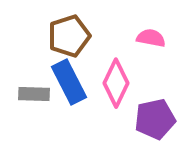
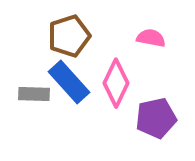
blue rectangle: rotated 15 degrees counterclockwise
purple pentagon: moved 1 px right, 1 px up
